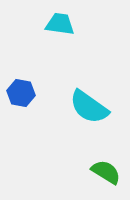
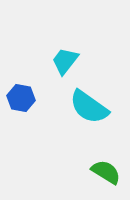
cyan trapezoid: moved 5 px right, 37 px down; rotated 60 degrees counterclockwise
blue hexagon: moved 5 px down
